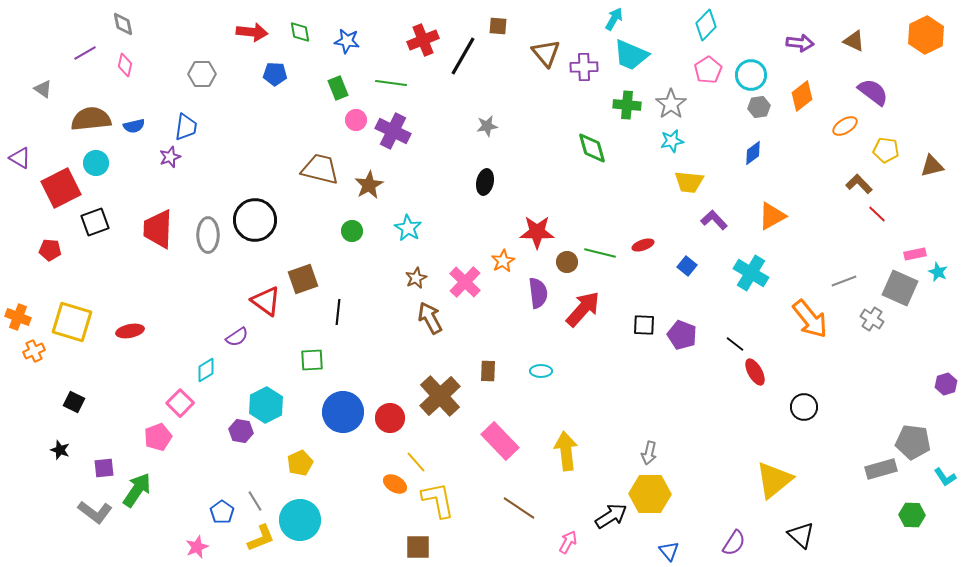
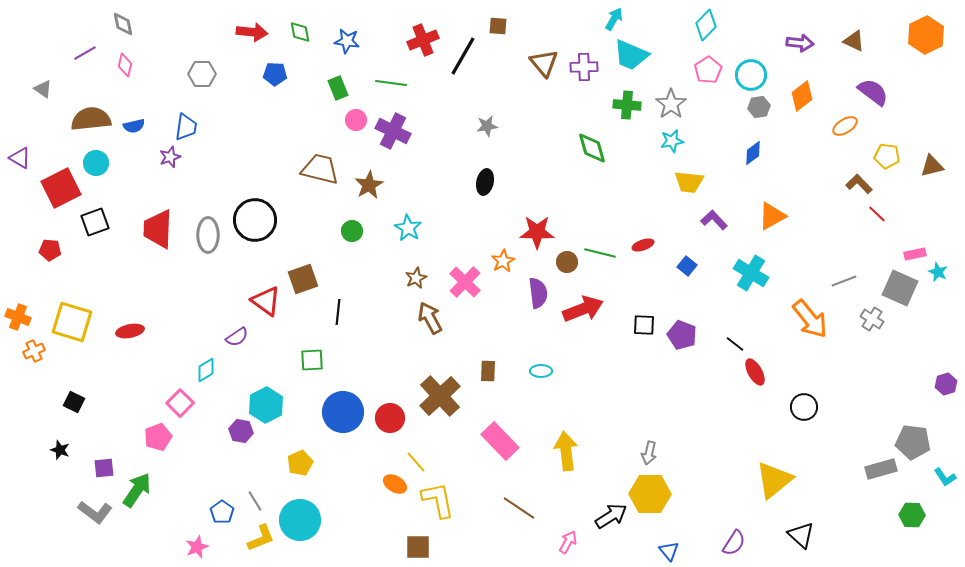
brown triangle at (546, 53): moved 2 px left, 10 px down
yellow pentagon at (886, 150): moved 1 px right, 6 px down
red arrow at (583, 309): rotated 27 degrees clockwise
